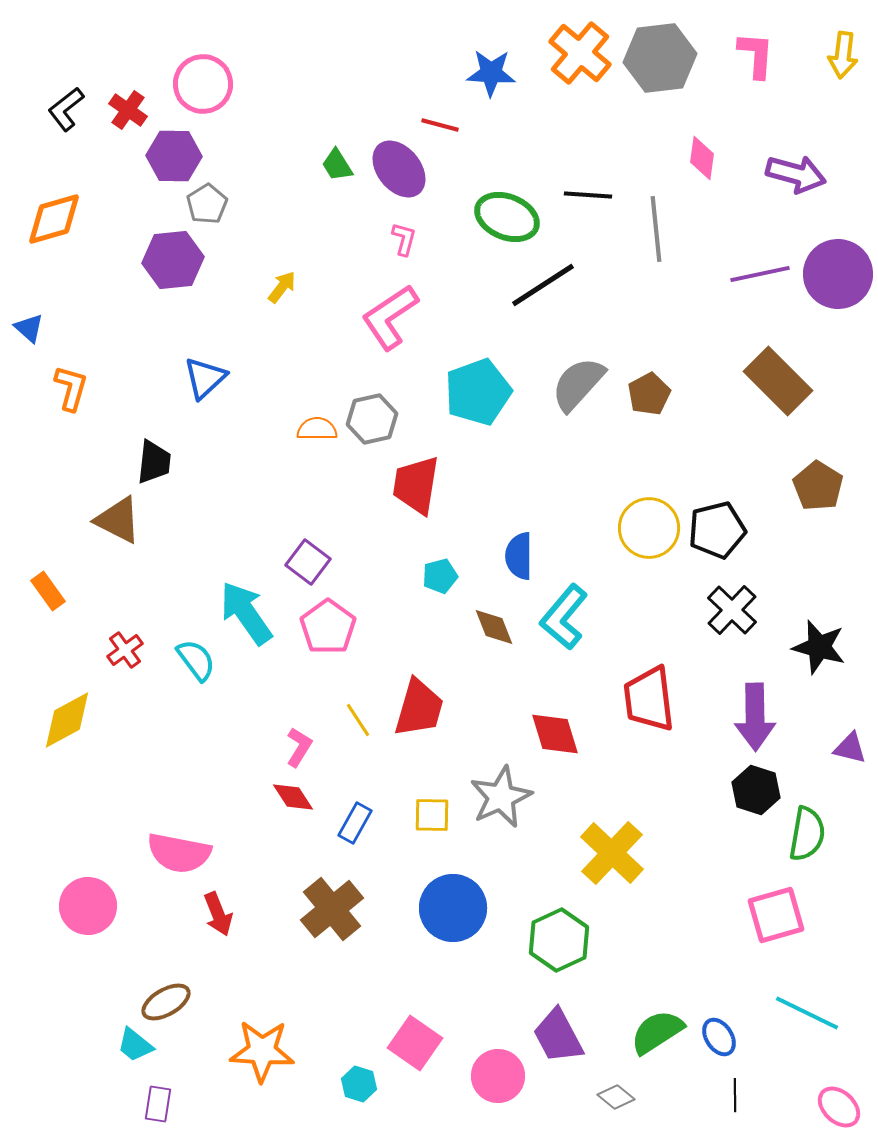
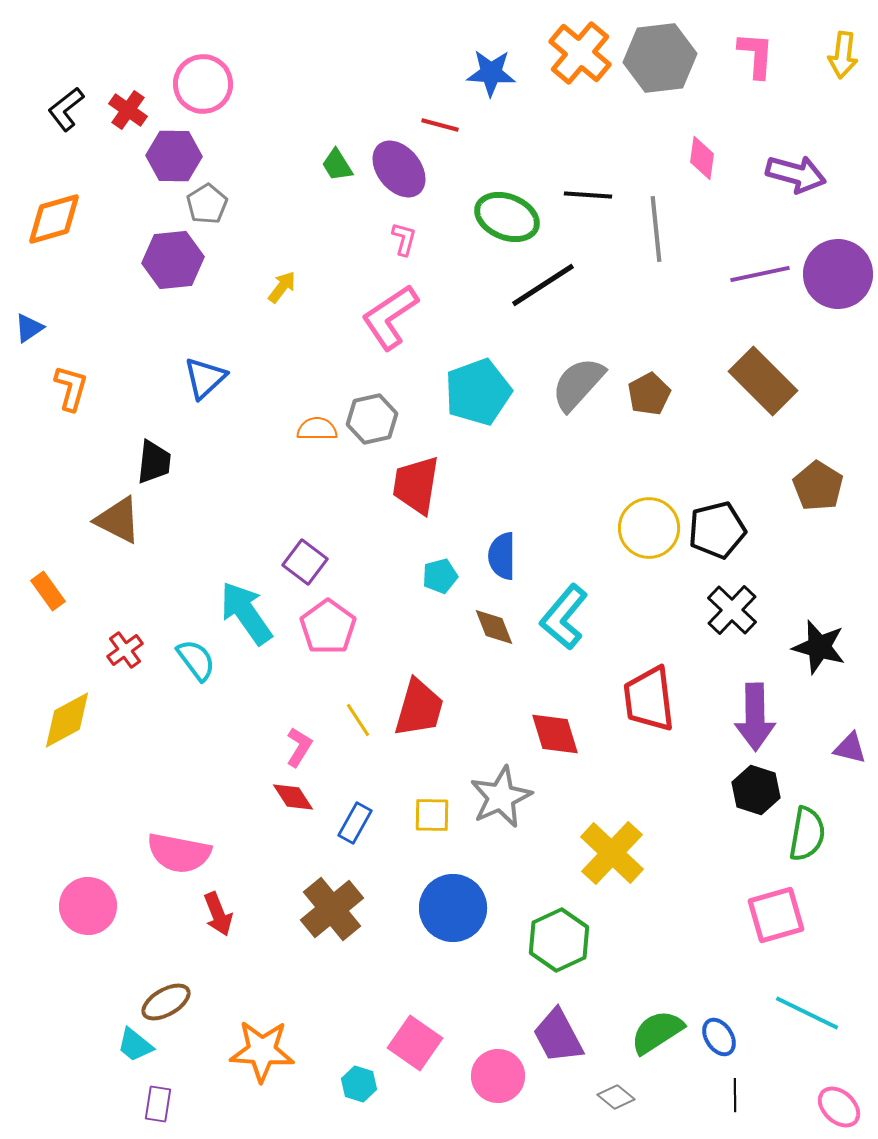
blue triangle at (29, 328): rotated 44 degrees clockwise
brown rectangle at (778, 381): moved 15 px left
blue semicircle at (519, 556): moved 17 px left
purple square at (308, 562): moved 3 px left
